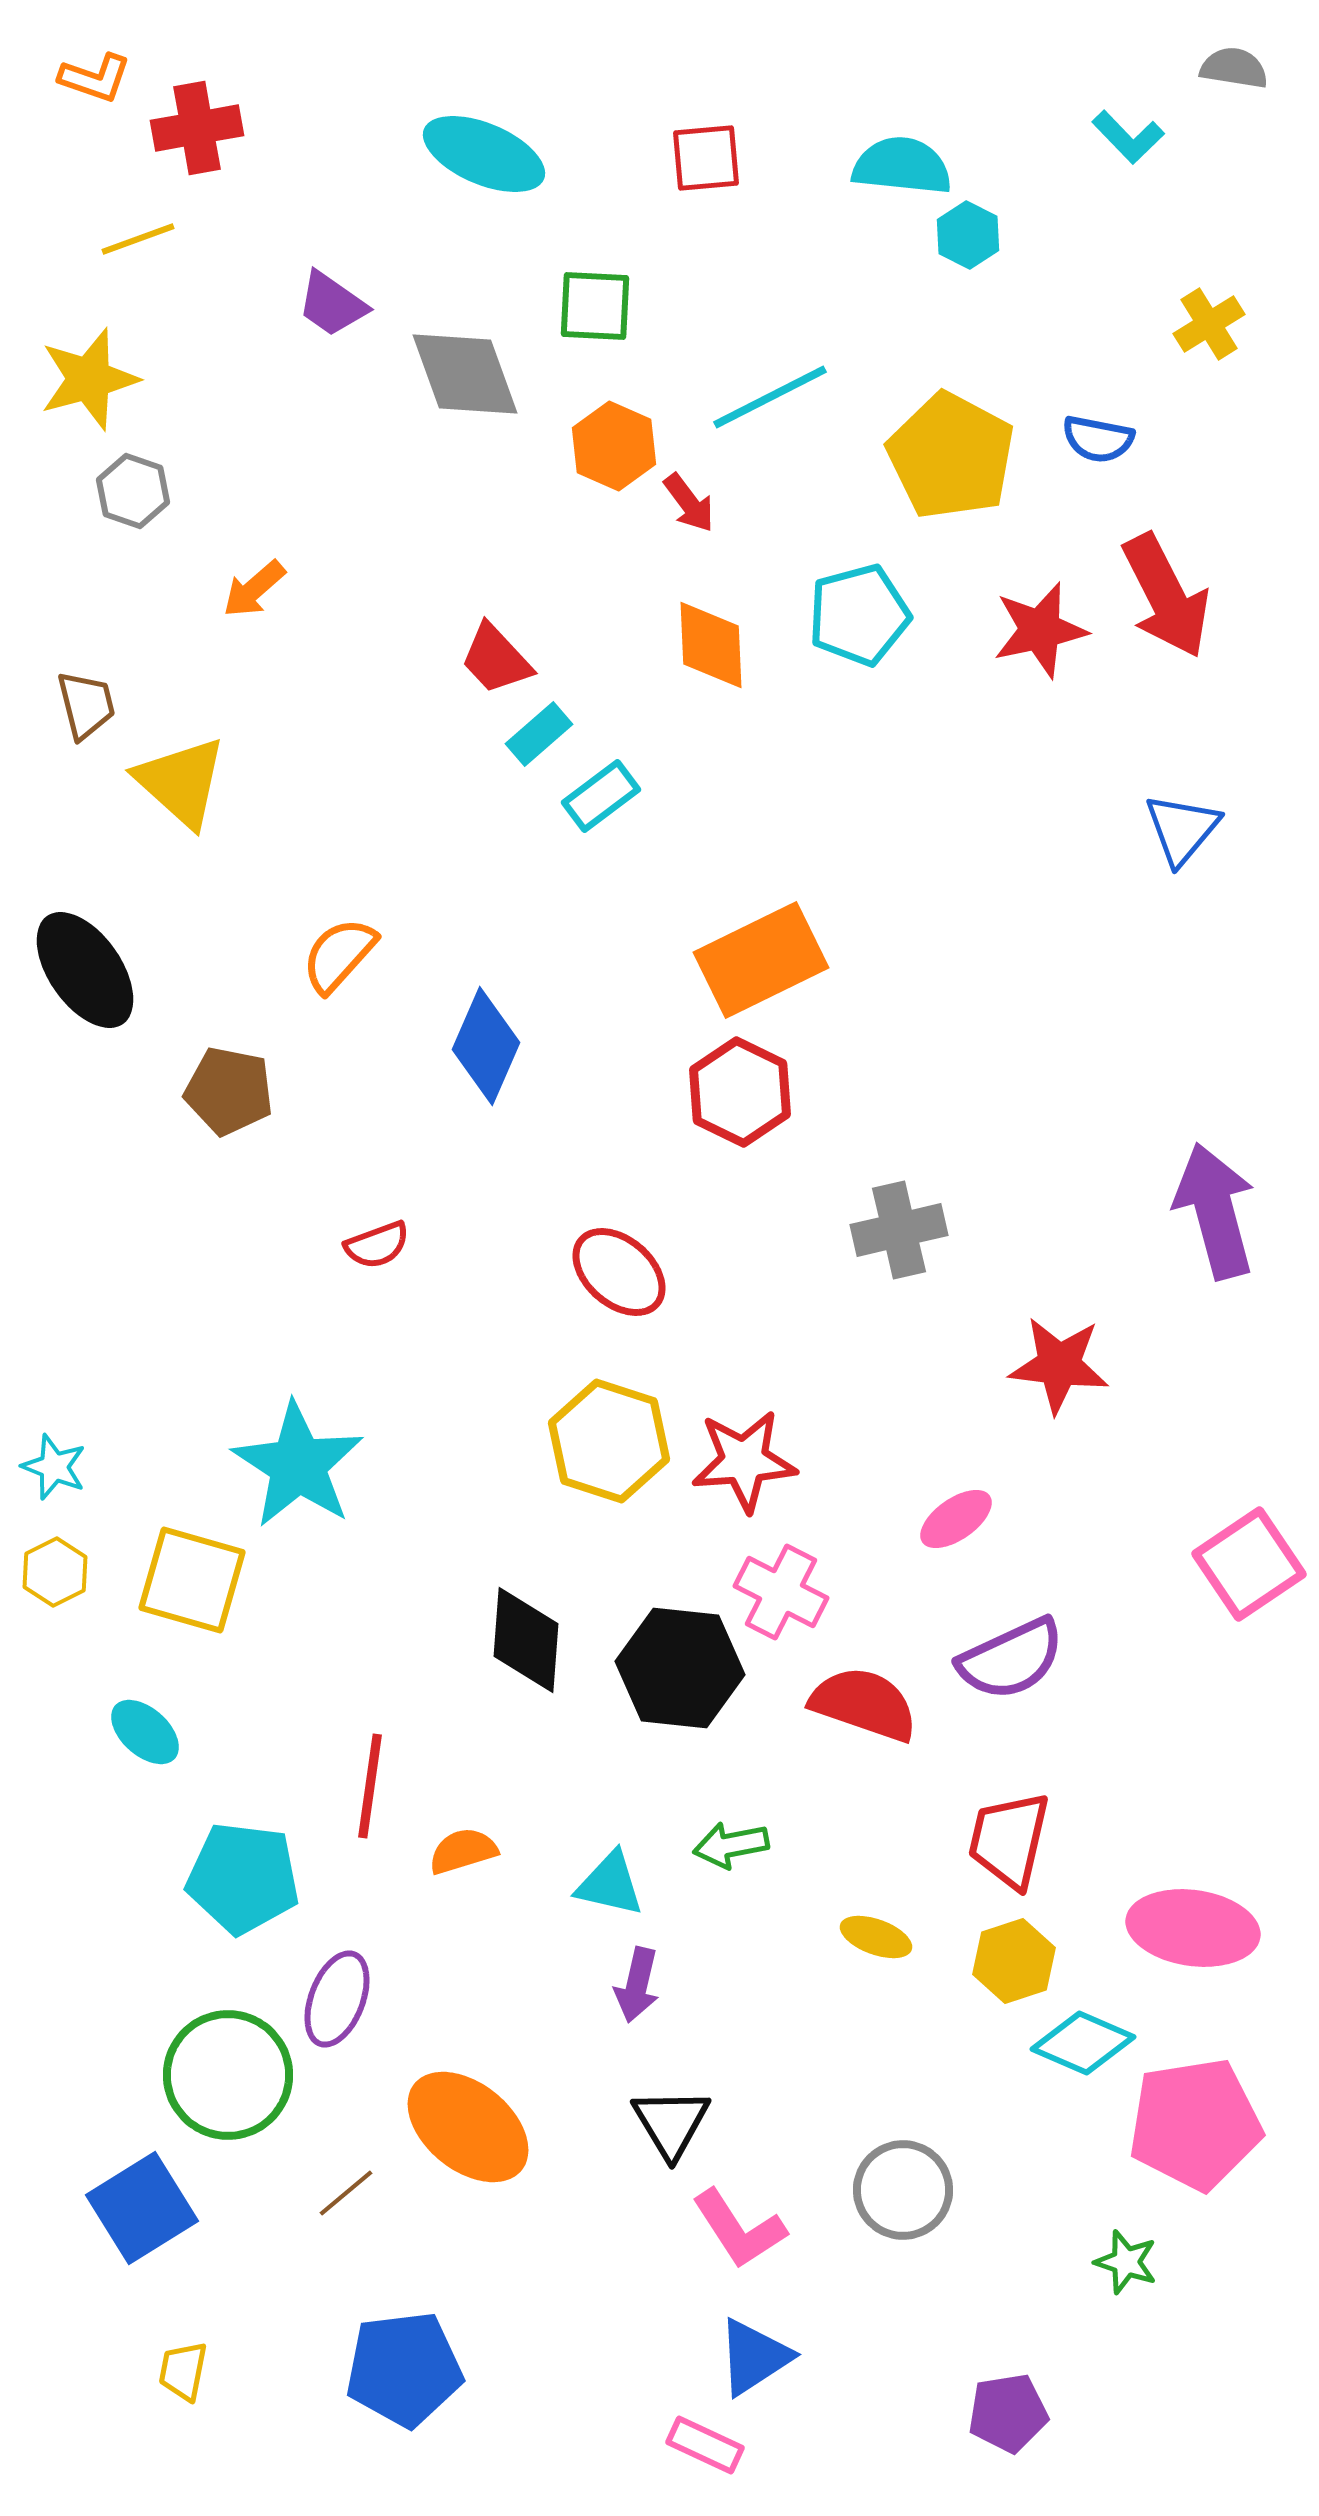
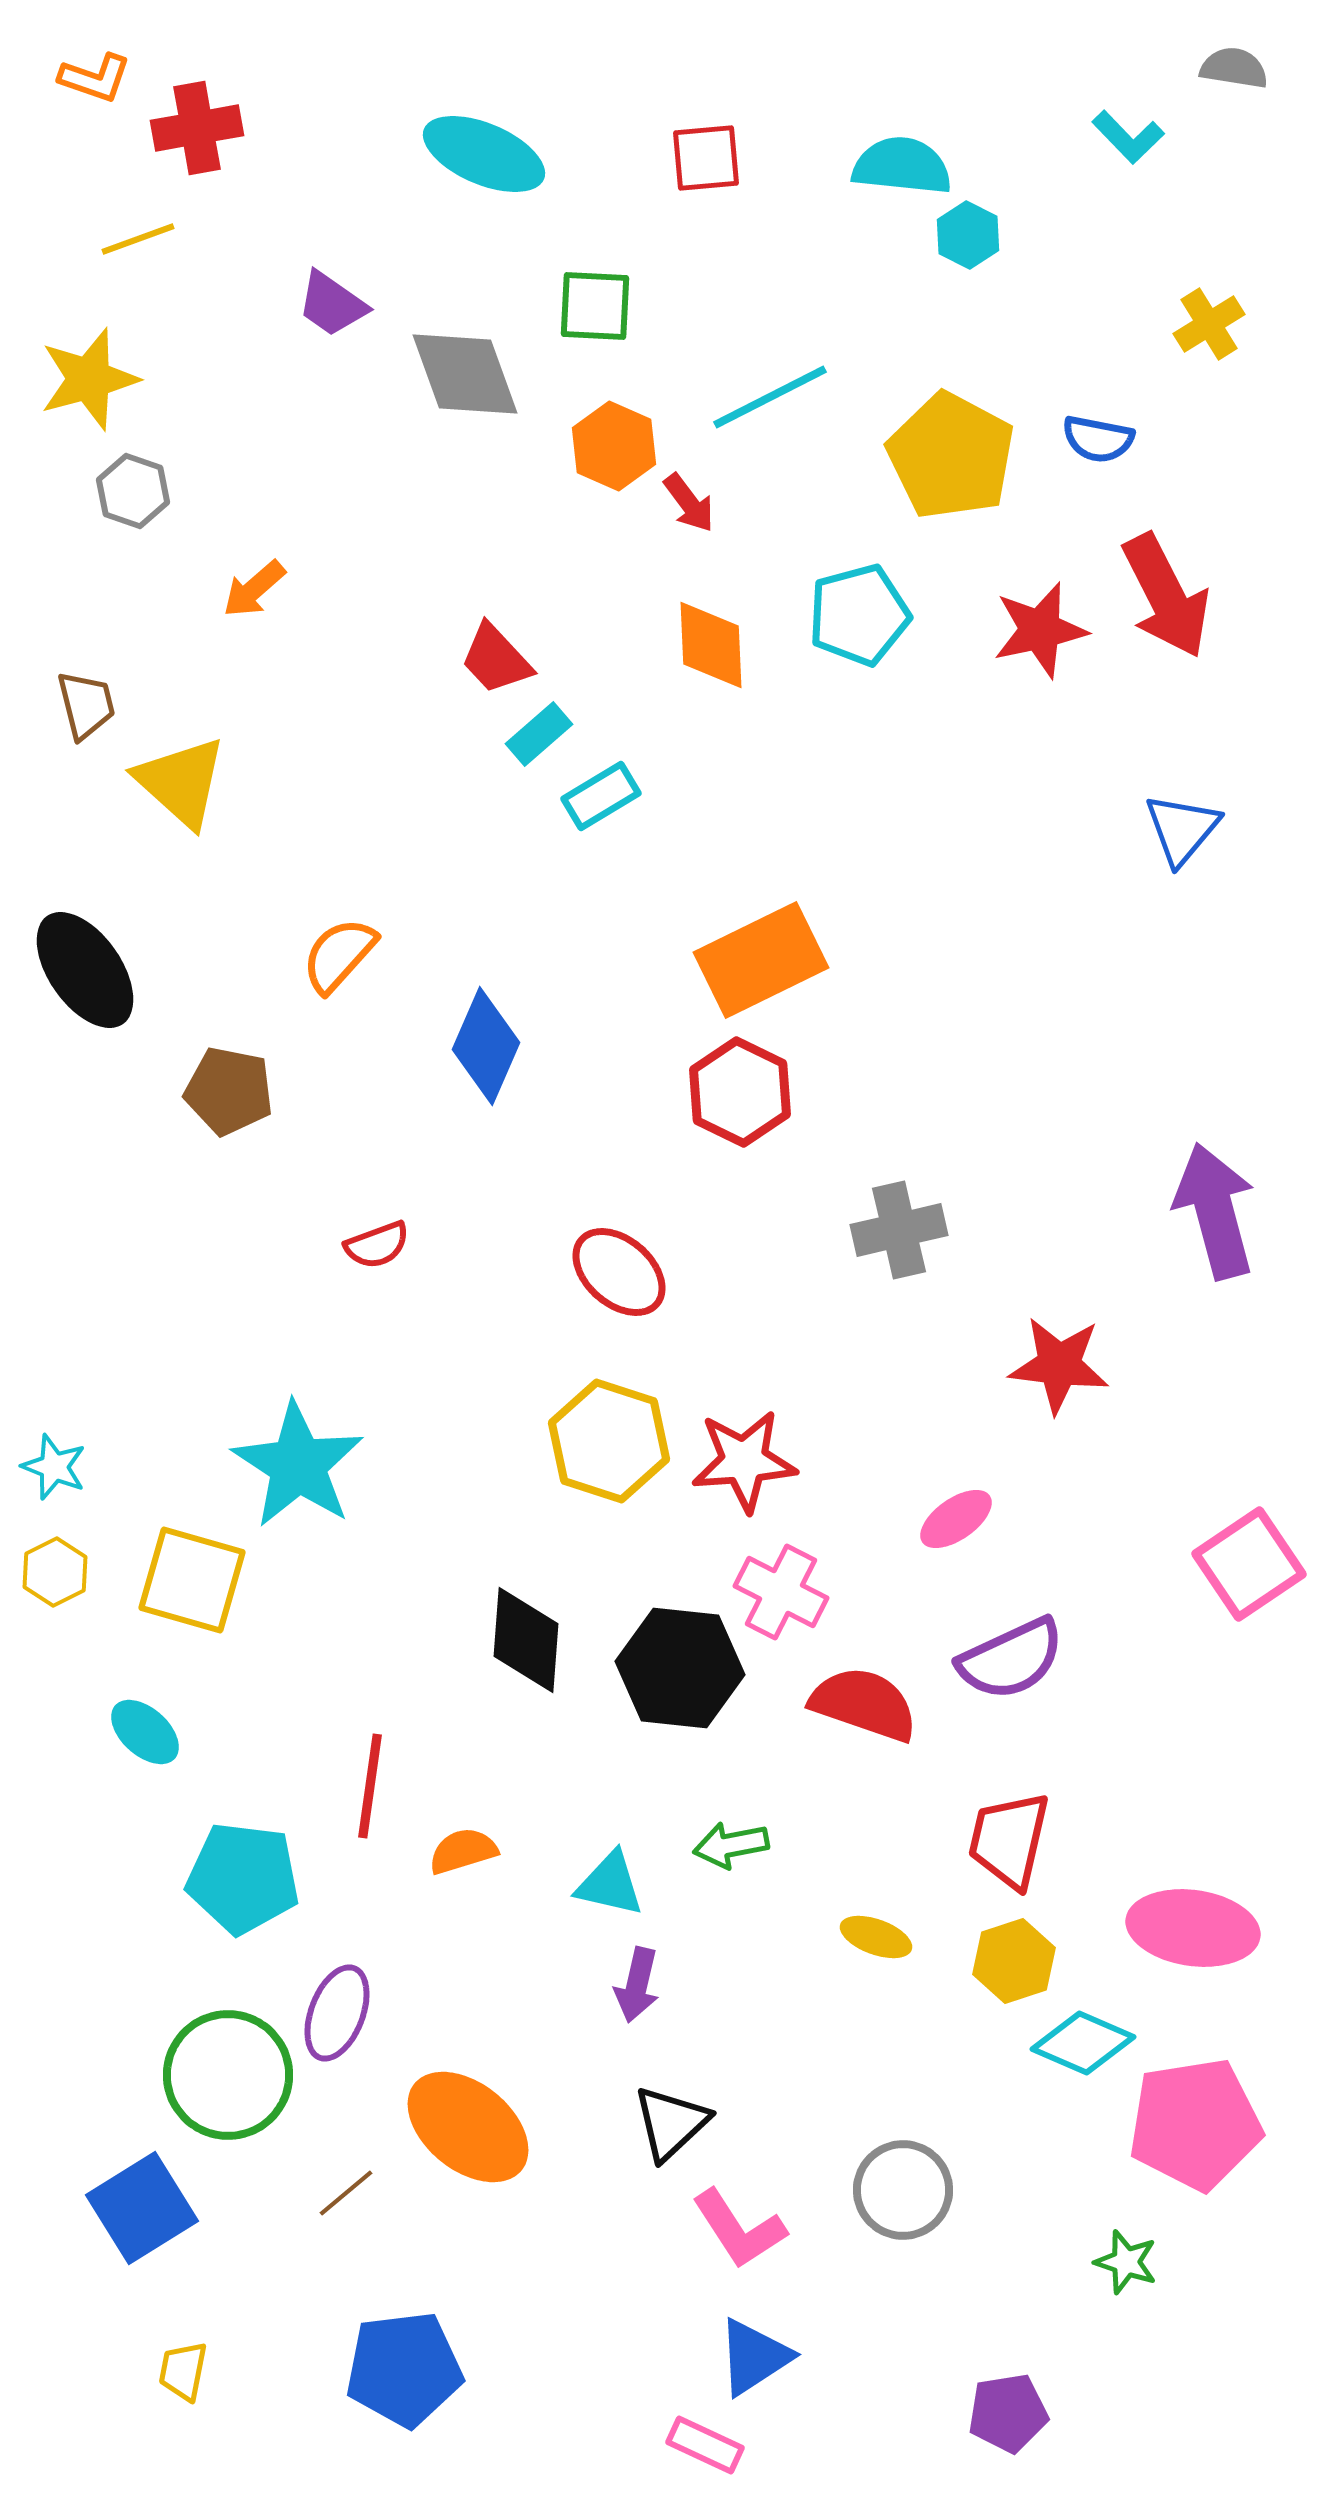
cyan rectangle at (601, 796): rotated 6 degrees clockwise
purple ellipse at (337, 1999): moved 14 px down
black triangle at (671, 2123): rotated 18 degrees clockwise
